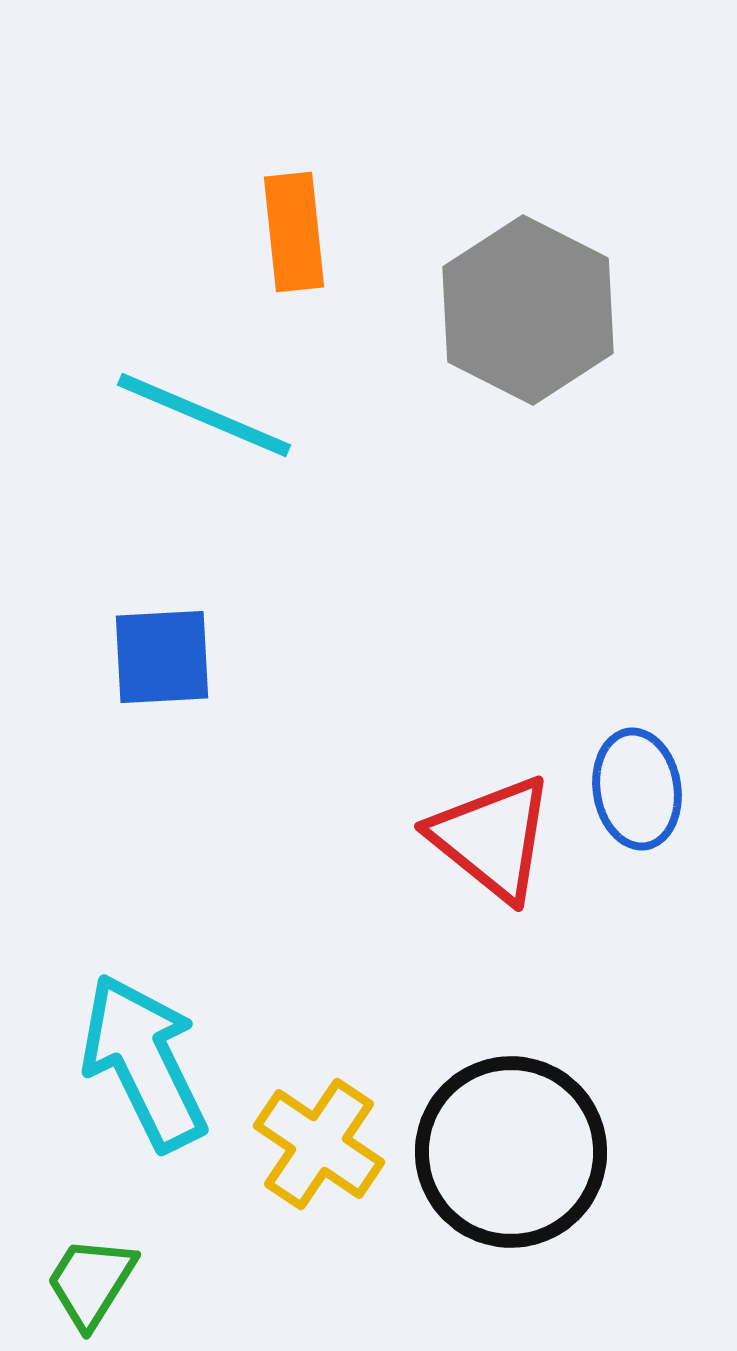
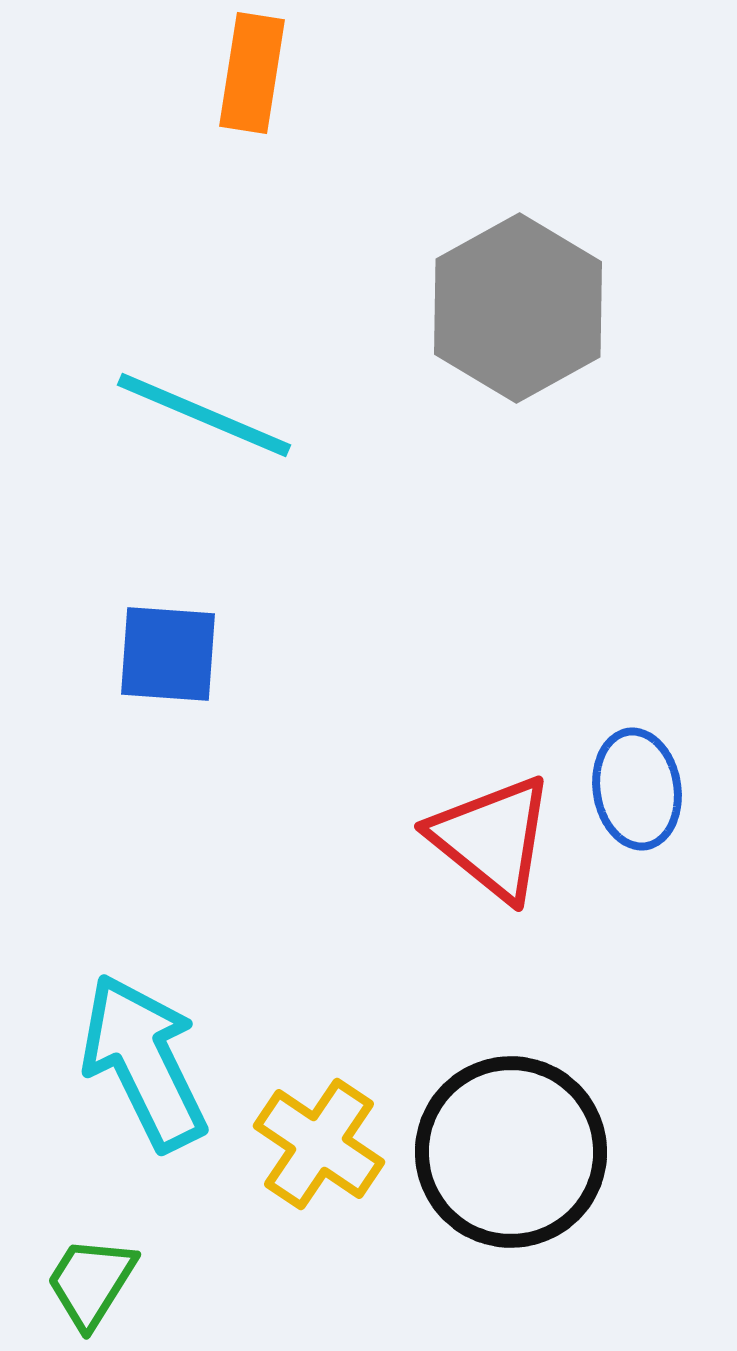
orange rectangle: moved 42 px left, 159 px up; rotated 15 degrees clockwise
gray hexagon: moved 10 px left, 2 px up; rotated 4 degrees clockwise
blue square: moved 6 px right, 3 px up; rotated 7 degrees clockwise
